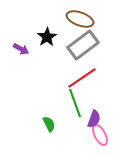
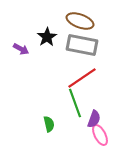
brown ellipse: moved 2 px down
gray rectangle: moved 1 px left; rotated 48 degrees clockwise
green semicircle: rotated 14 degrees clockwise
